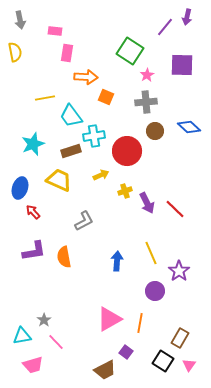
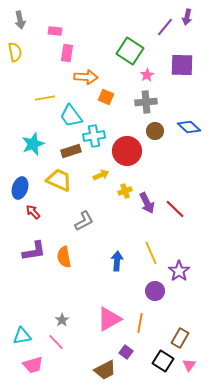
gray star at (44, 320): moved 18 px right
